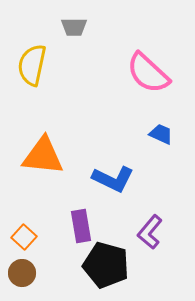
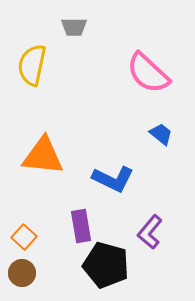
blue trapezoid: rotated 15 degrees clockwise
